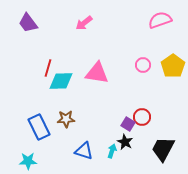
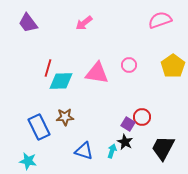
pink circle: moved 14 px left
brown star: moved 1 px left, 2 px up
black trapezoid: moved 1 px up
cyan star: rotated 12 degrees clockwise
